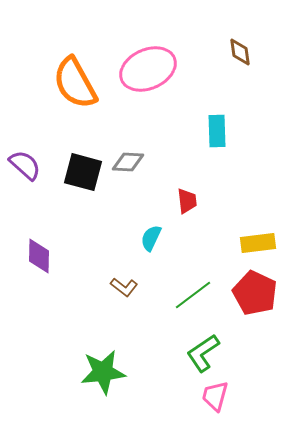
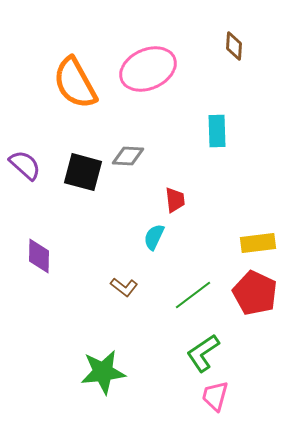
brown diamond: moved 6 px left, 6 px up; rotated 12 degrees clockwise
gray diamond: moved 6 px up
red trapezoid: moved 12 px left, 1 px up
cyan semicircle: moved 3 px right, 1 px up
